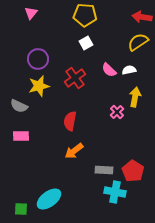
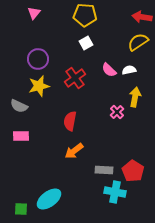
pink triangle: moved 3 px right
